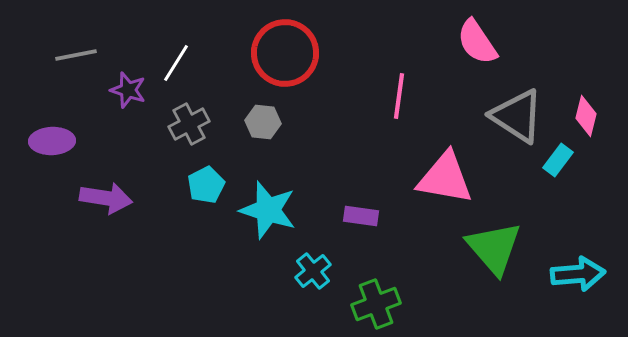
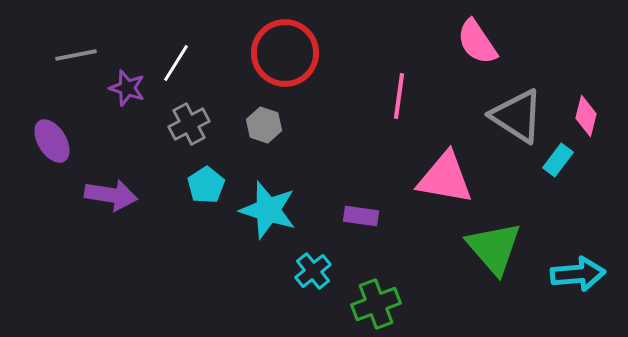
purple star: moved 1 px left, 2 px up
gray hexagon: moved 1 px right, 3 px down; rotated 12 degrees clockwise
purple ellipse: rotated 60 degrees clockwise
cyan pentagon: rotated 6 degrees counterclockwise
purple arrow: moved 5 px right, 3 px up
